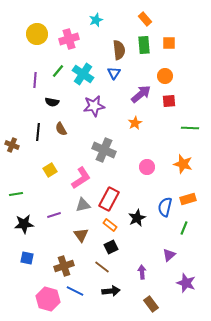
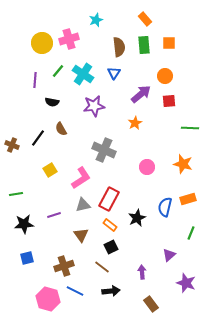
yellow circle at (37, 34): moved 5 px right, 9 px down
brown semicircle at (119, 50): moved 3 px up
black line at (38, 132): moved 6 px down; rotated 30 degrees clockwise
green line at (184, 228): moved 7 px right, 5 px down
blue square at (27, 258): rotated 24 degrees counterclockwise
